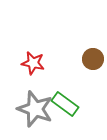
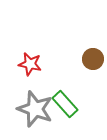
red star: moved 3 px left, 1 px down
green rectangle: rotated 12 degrees clockwise
